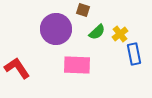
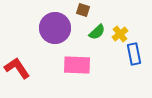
purple circle: moved 1 px left, 1 px up
